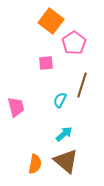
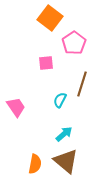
orange square: moved 1 px left, 3 px up
brown line: moved 1 px up
pink trapezoid: rotated 20 degrees counterclockwise
